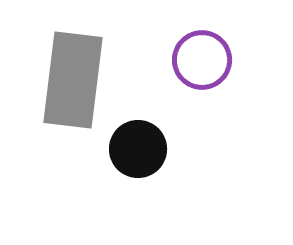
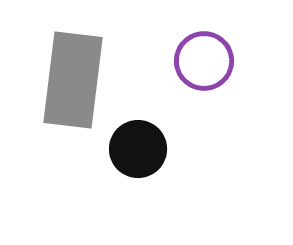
purple circle: moved 2 px right, 1 px down
